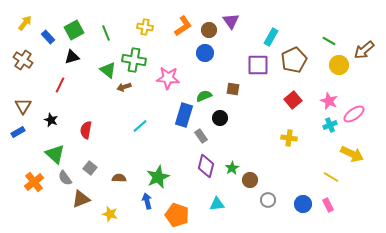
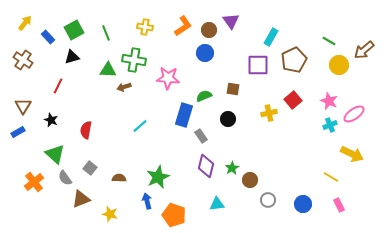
green triangle at (108, 70): rotated 36 degrees counterclockwise
red line at (60, 85): moved 2 px left, 1 px down
black circle at (220, 118): moved 8 px right, 1 px down
yellow cross at (289, 138): moved 20 px left, 25 px up; rotated 21 degrees counterclockwise
pink rectangle at (328, 205): moved 11 px right
orange pentagon at (177, 215): moved 3 px left
